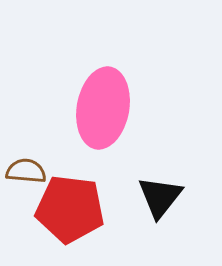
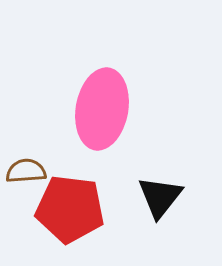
pink ellipse: moved 1 px left, 1 px down
brown semicircle: rotated 9 degrees counterclockwise
